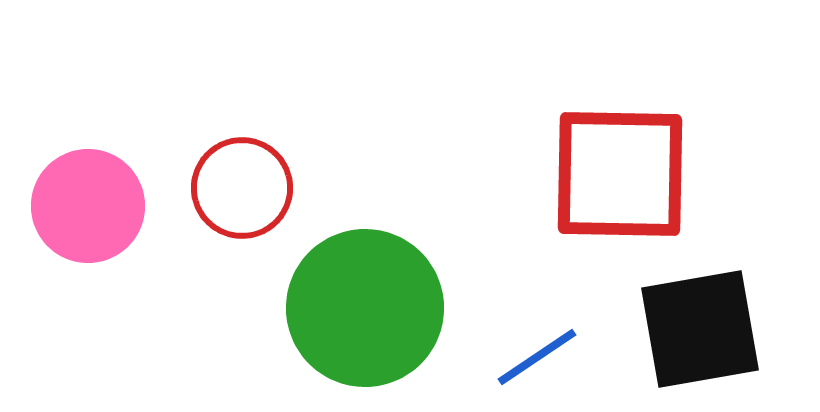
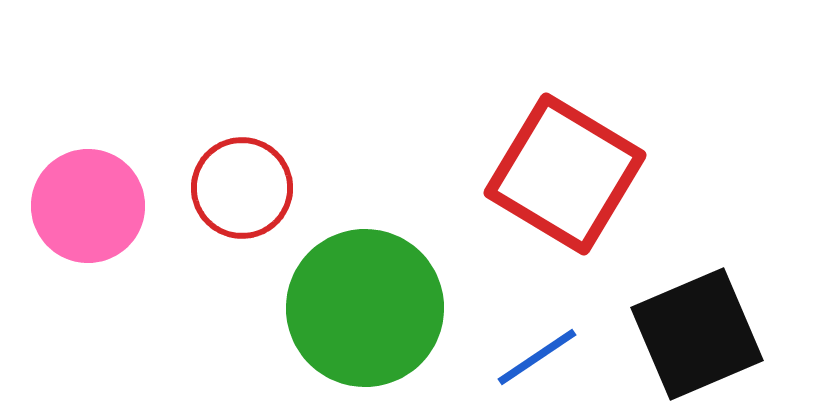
red square: moved 55 px left; rotated 30 degrees clockwise
black square: moved 3 px left, 5 px down; rotated 13 degrees counterclockwise
